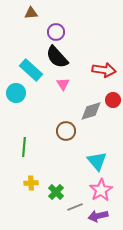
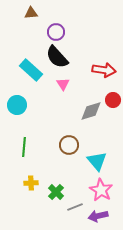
cyan circle: moved 1 px right, 12 px down
brown circle: moved 3 px right, 14 px down
pink star: rotated 10 degrees counterclockwise
